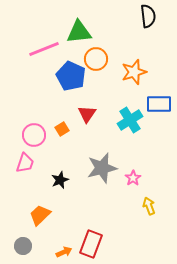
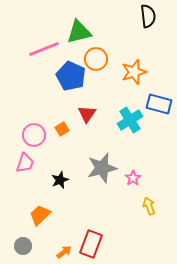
green triangle: rotated 8 degrees counterclockwise
blue rectangle: rotated 15 degrees clockwise
orange arrow: rotated 14 degrees counterclockwise
